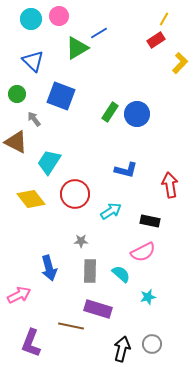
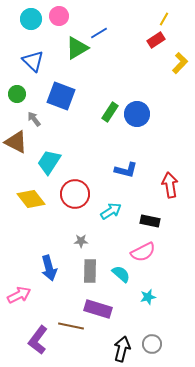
purple L-shape: moved 7 px right, 3 px up; rotated 16 degrees clockwise
